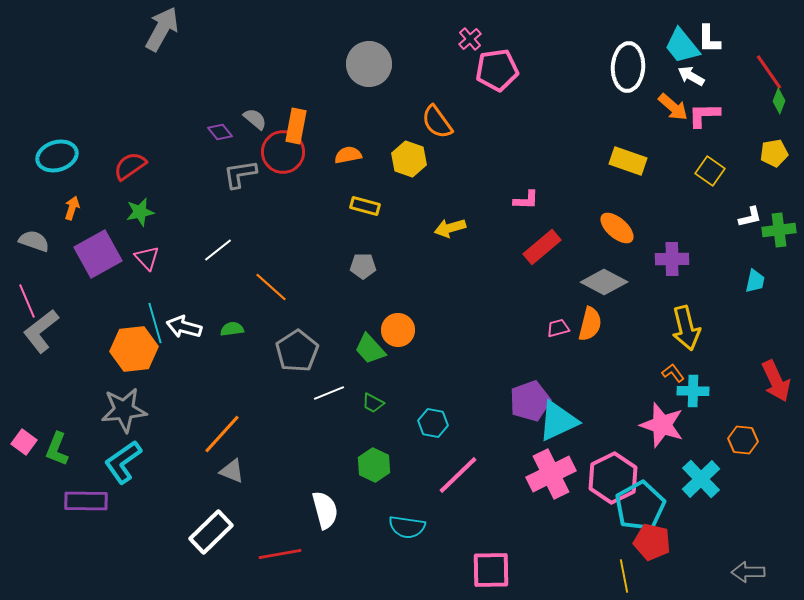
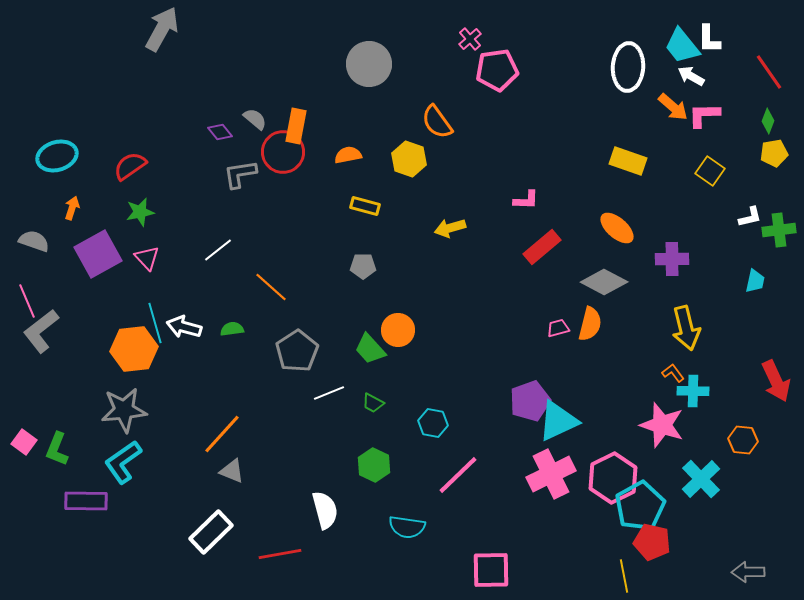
green diamond at (779, 101): moved 11 px left, 20 px down
